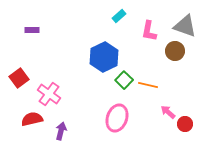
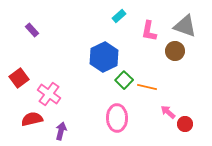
purple rectangle: rotated 48 degrees clockwise
orange line: moved 1 px left, 2 px down
pink ellipse: rotated 20 degrees counterclockwise
